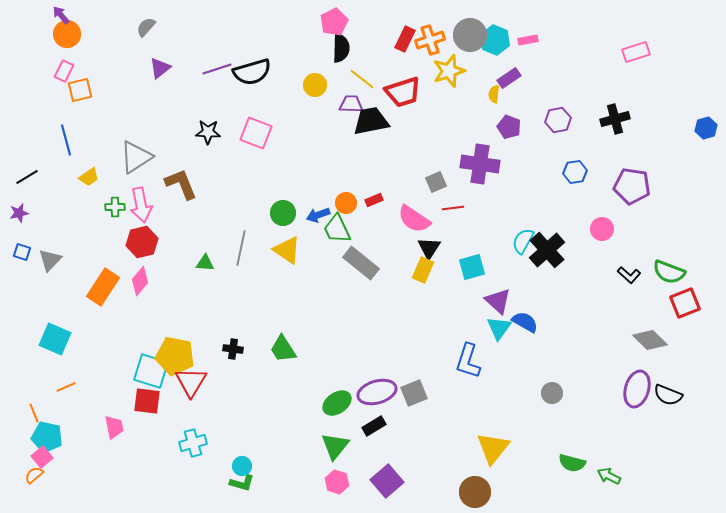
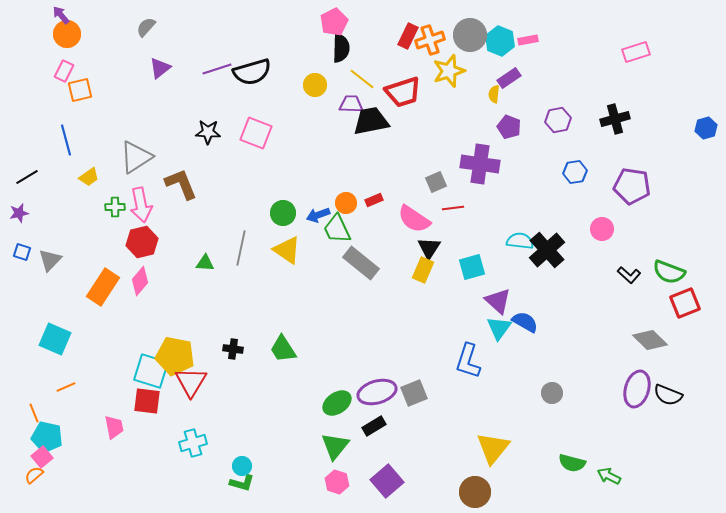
red rectangle at (405, 39): moved 3 px right, 3 px up
cyan hexagon at (495, 40): moved 5 px right, 1 px down
cyan semicircle at (523, 241): moved 3 px left; rotated 68 degrees clockwise
